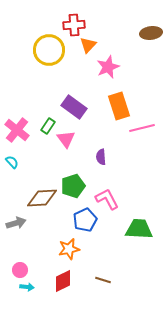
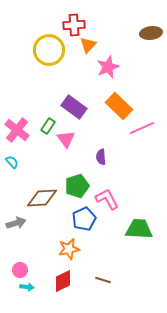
orange rectangle: rotated 28 degrees counterclockwise
pink line: rotated 10 degrees counterclockwise
green pentagon: moved 4 px right
blue pentagon: moved 1 px left, 1 px up
